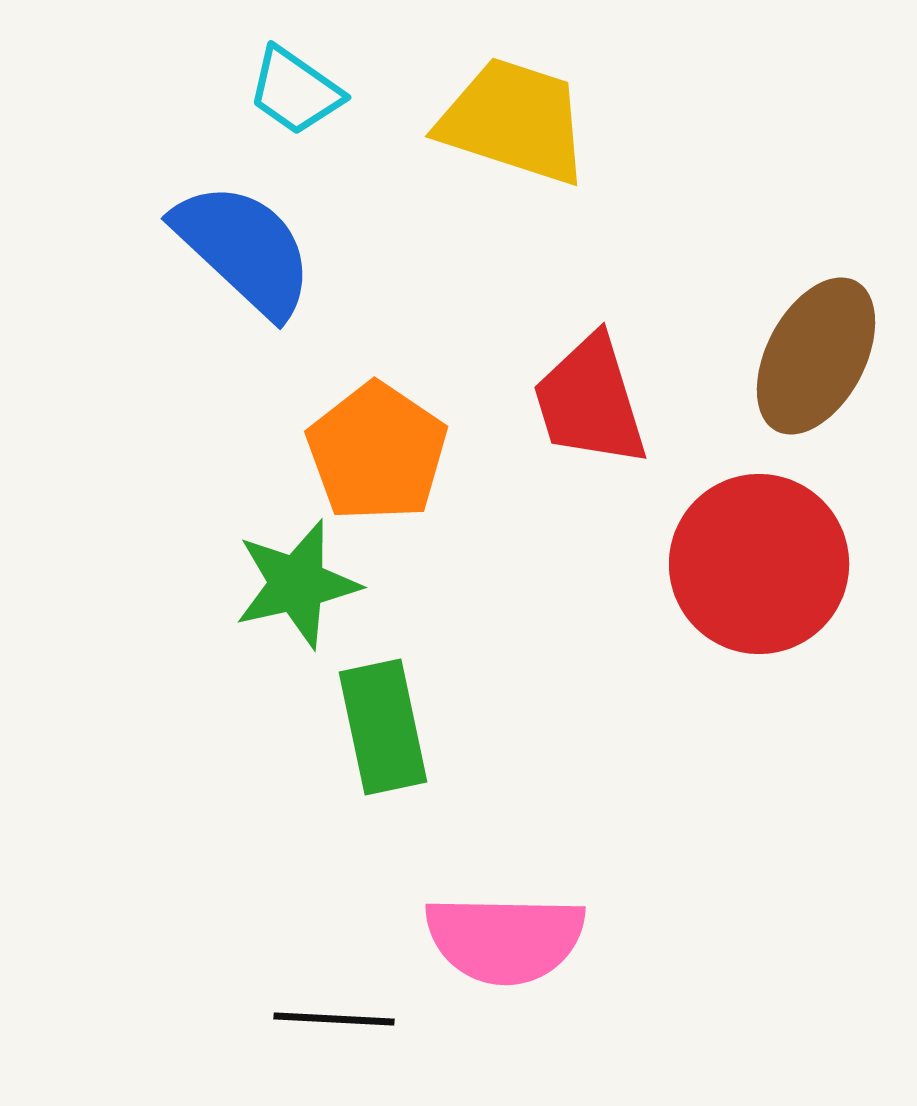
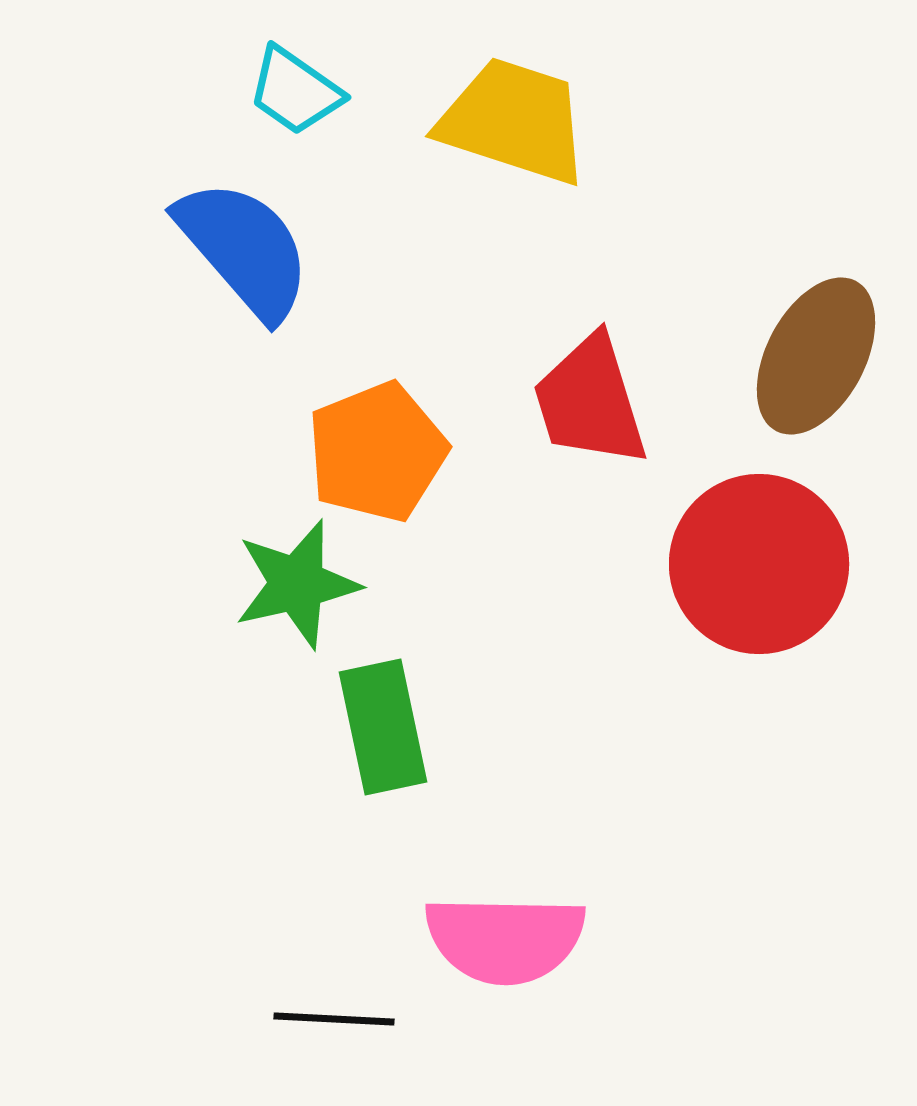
blue semicircle: rotated 6 degrees clockwise
orange pentagon: rotated 16 degrees clockwise
